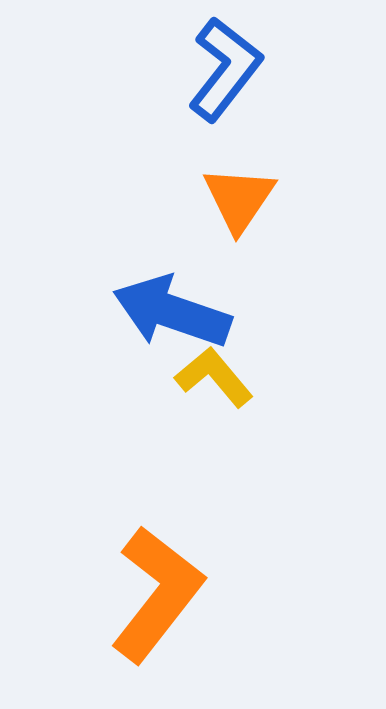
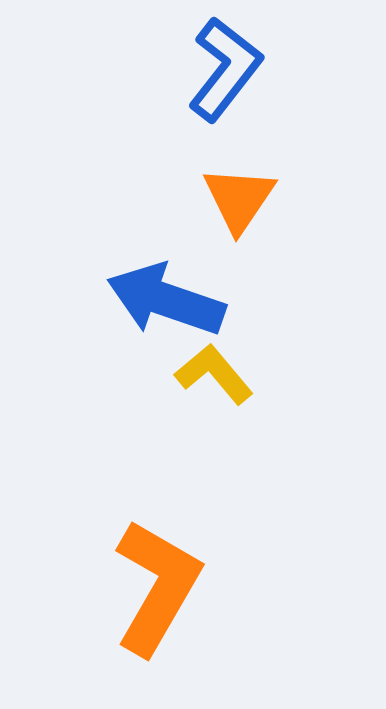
blue arrow: moved 6 px left, 12 px up
yellow L-shape: moved 3 px up
orange L-shape: moved 7 px up; rotated 8 degrees counterclockwise
